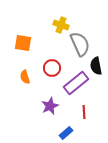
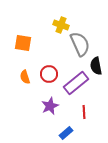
red circle: moved 3 px left, 6 px down
